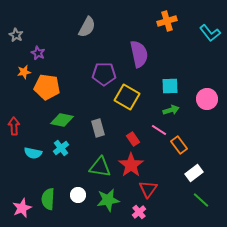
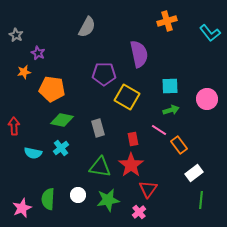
orange pentagon: moved 5 px right, 2 px down
red rectangle: rotated 24 degrees clockwise
green line: rotated 54 degrees clockwise
